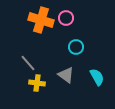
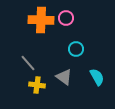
orange cross: rotated 15 degrees counterclockwise
cyan circle: moved 2 px down
gray triangle: moved 2 px left, 2 px down
yellow cross: moved 2 px down
